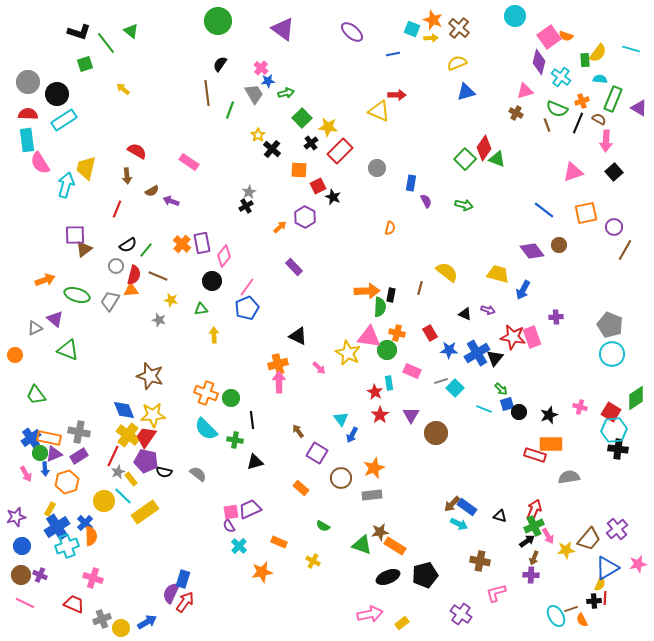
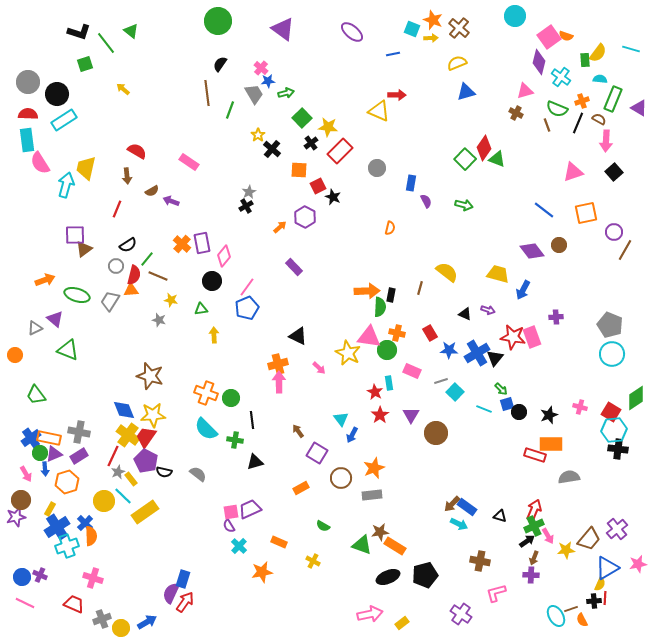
purple circle at (614, 227): moved 5 px down
green line at (146, 250): moved 1 px right, 9 px down
cyan square at (455, 388): moved 4 px down
purple pentagon at (146, 461): rotated 15 degrees clockwise
orange rectangle at (301, 488): rotated 70 degrees counterclockwise
blue circle at (22, 546): moved 31 px down
brown circle at (21, 575): moved 75 px up
